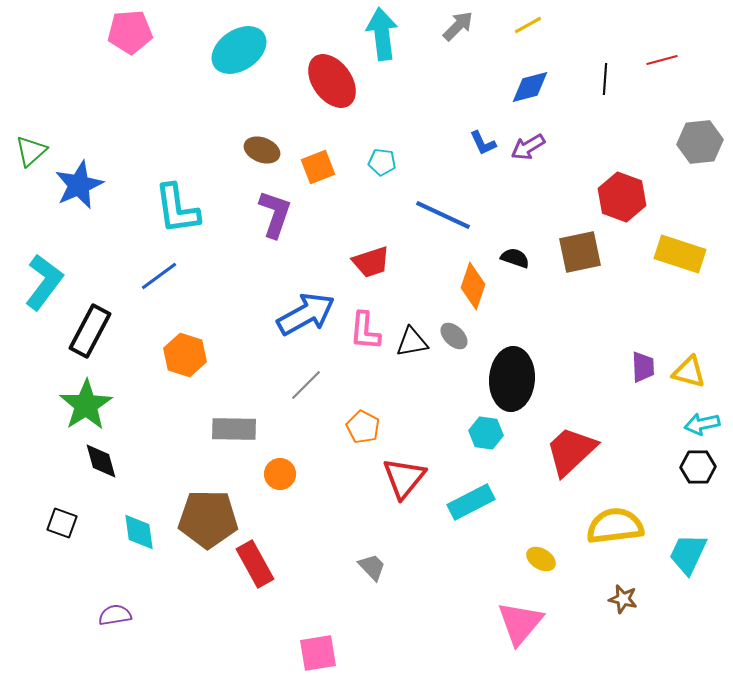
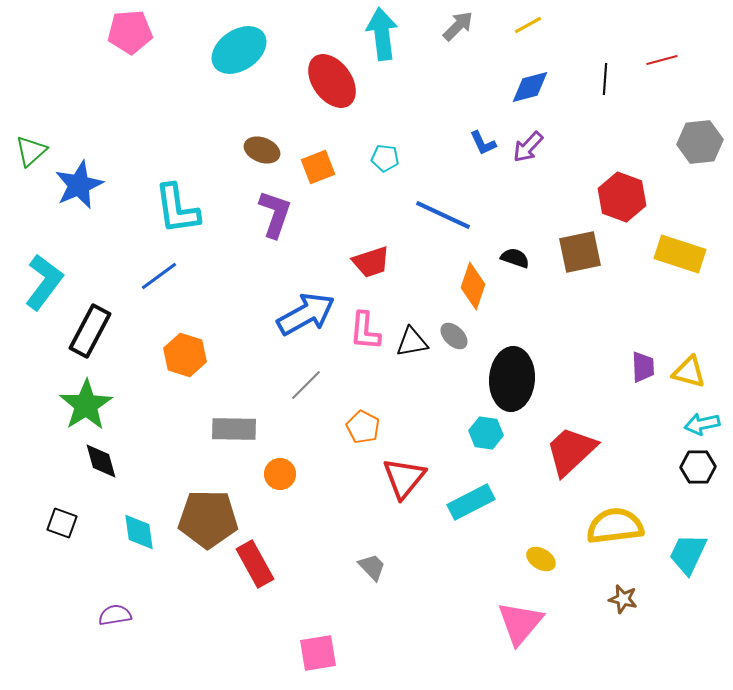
purple arrow at (528, 147): rotated 16 degrees counterclockwise
cyan pentagon at (382, 162): moved 3 px right, 4 px up
